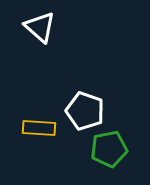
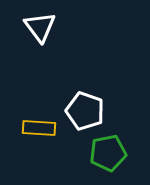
white triangle: rotated 12 degrees clockwise
green pentagon: moved 1 px left, 4 px down
